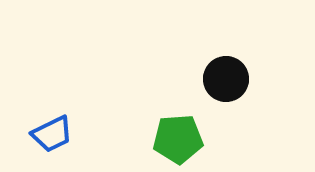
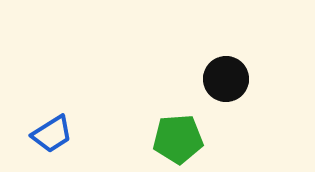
blue trapezoid: rotated 6 degrees counterclockwise
